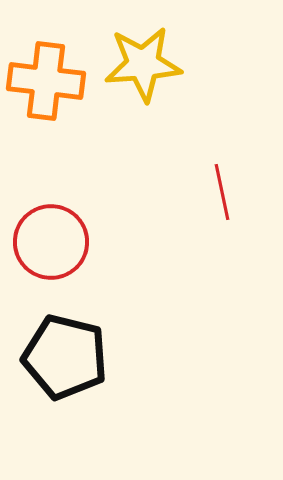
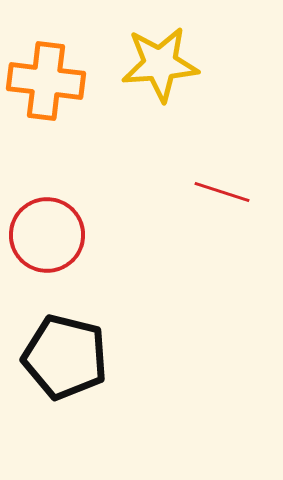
yellow star: moved 17 px right
red line: rotated 60 degrees counterclockwise
red circle: moved 4 px left, 7 px up
